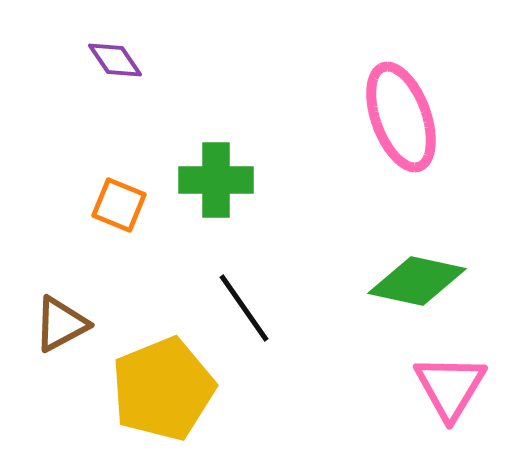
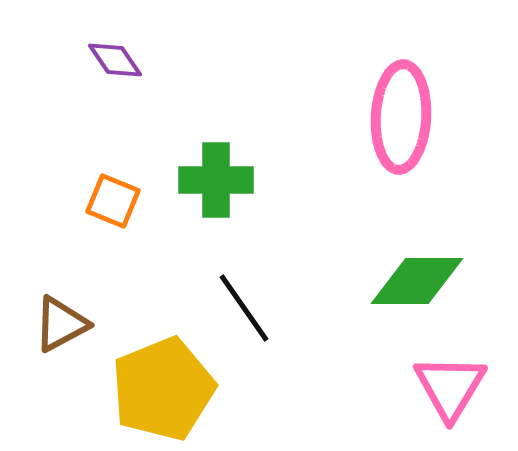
pink ellipse: rotated 23 degrees clockwise
orange square: moved 6 px left, 4 px up
green diamond: rotated 12 degrees counterclockwise
